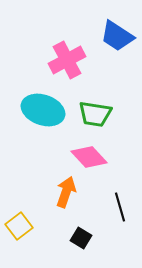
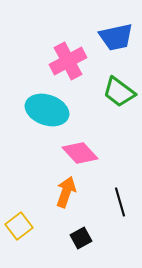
blue trapezoid: moved 1 px left, 1 px down; rotated 45 degrees counterclockwise
pink cross: moved 1 px right, 1 px down
cyan ellipse: moved 4 px right
green trapezoid: moved 24 px right, 22 px up; rotated 28 degrees clockwise
pink diamond: moved 9 px left, 4 px up
black line: moved 5 px up
black square: rotated 30 degrees clockwise
